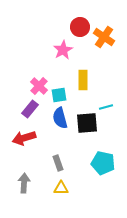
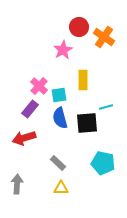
red circle: moved 1 px left
gray rectangle: rotated 28 degrees counterclockwise
gray arrow: moved 7 px left, 1 px down
